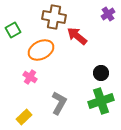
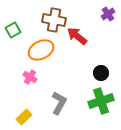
brown cross: moved 3 px down
